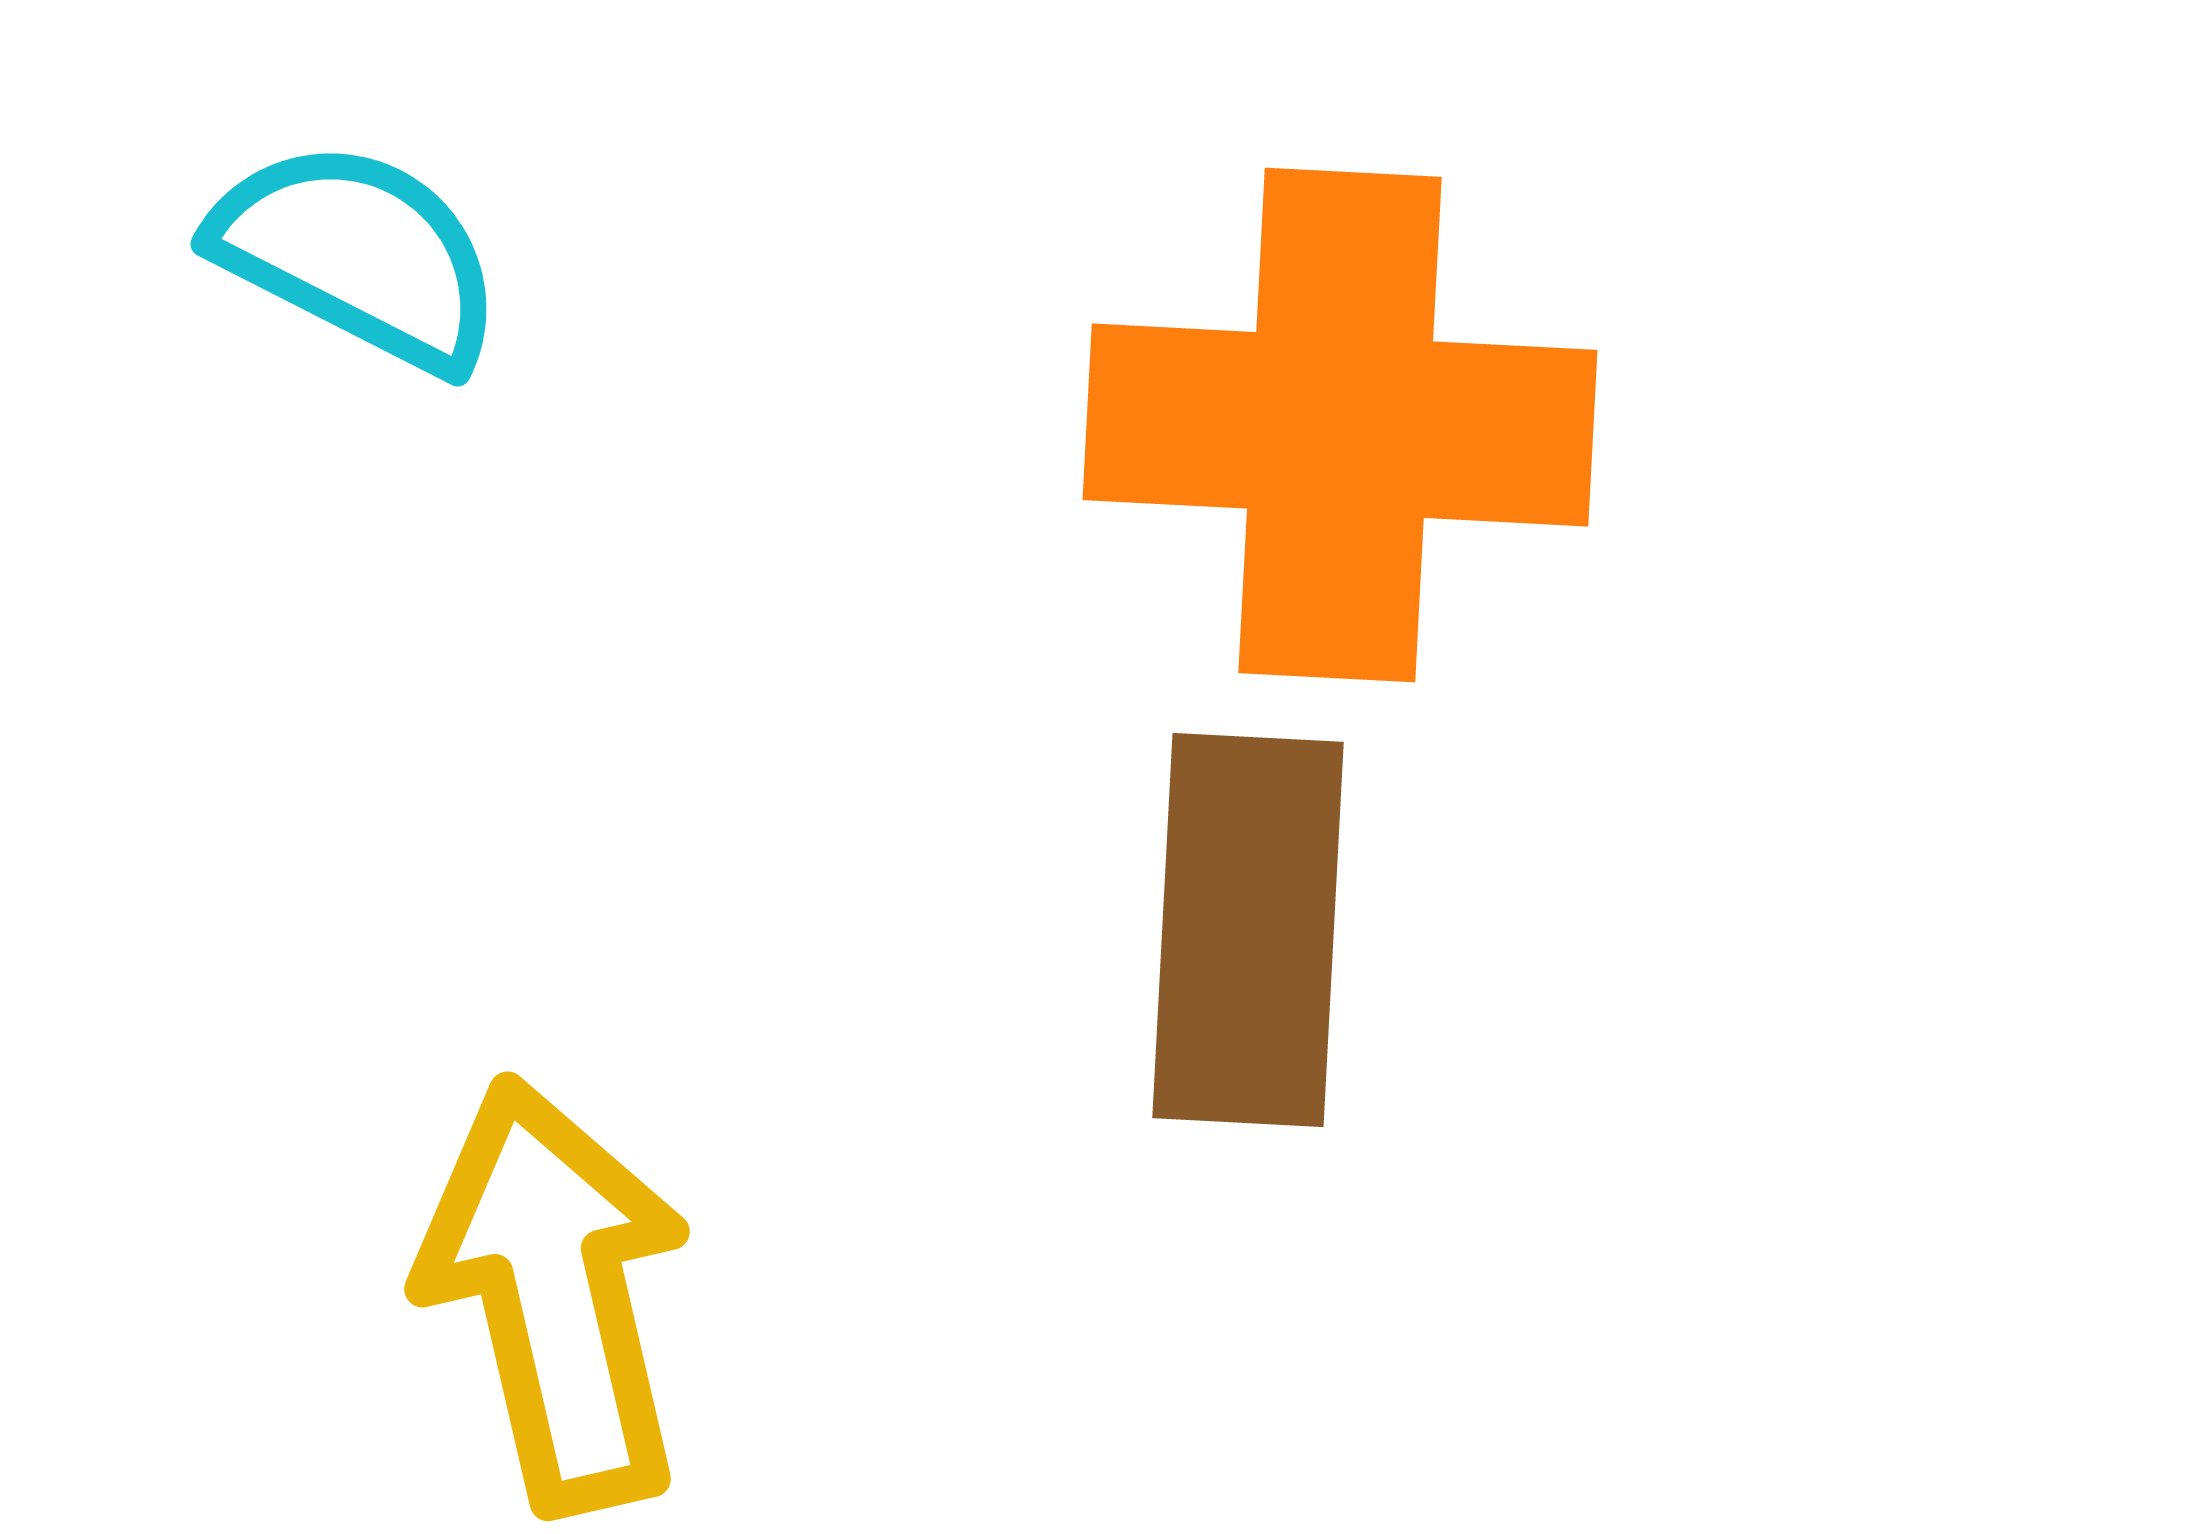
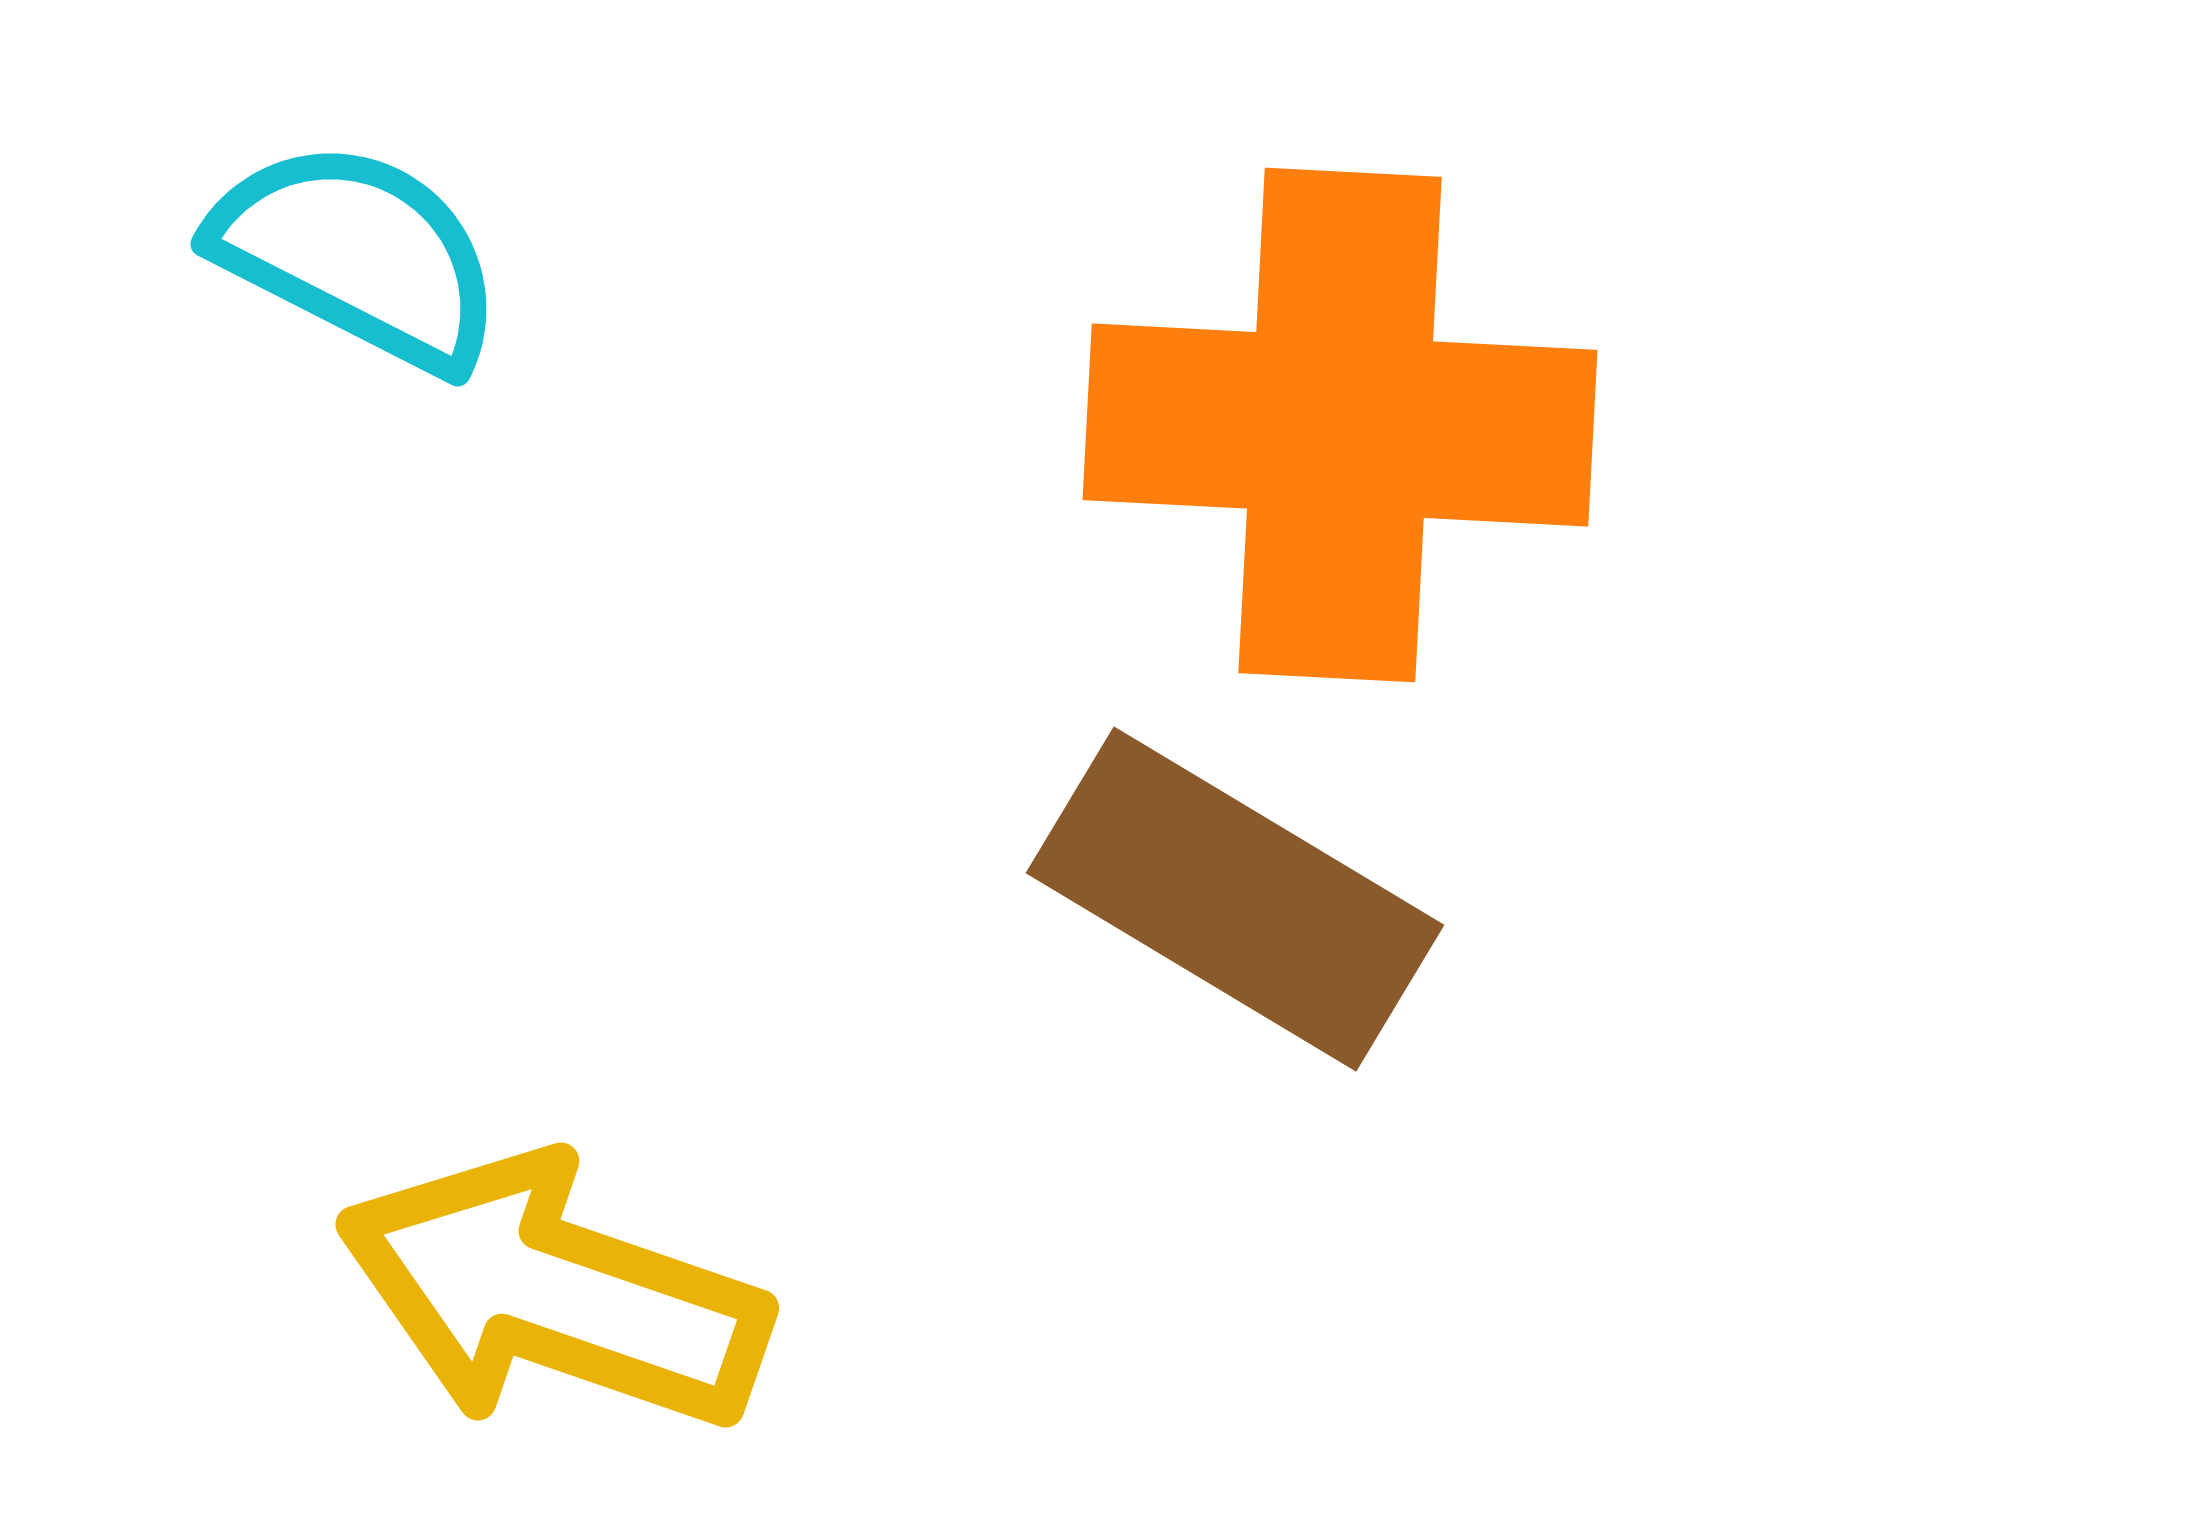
brown rectangle: moved 13 px left, 31 px up; rotated 62 degrees counterclockwise
yellow arrow: moved 2 px left, 2 px up; rotated 58 degrees counterclockwise
